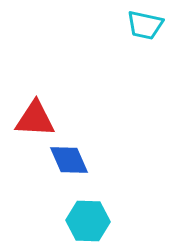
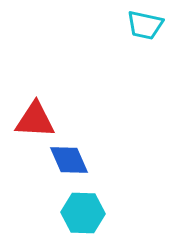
red triangle: moved 1 px down
cyan hexagon: moved 5 px left, 8 px up
